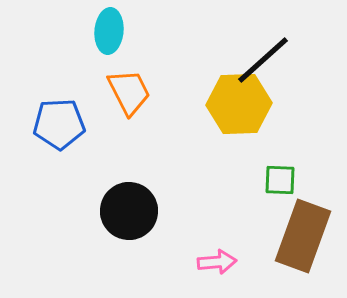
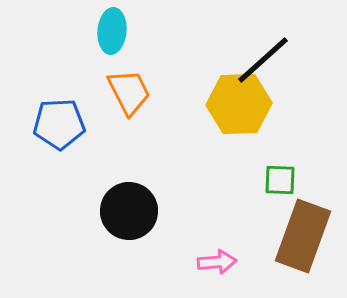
cyan ellipse: moved 3 px right
